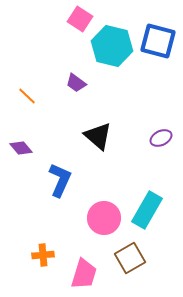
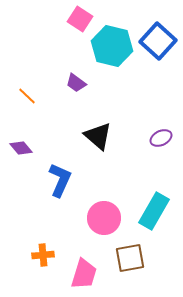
blue square: rotated 27 degrees clockwise
cyan rectangle: moved 7 px right, 1 px down
brown square: rotated 20 degrees clockwise
